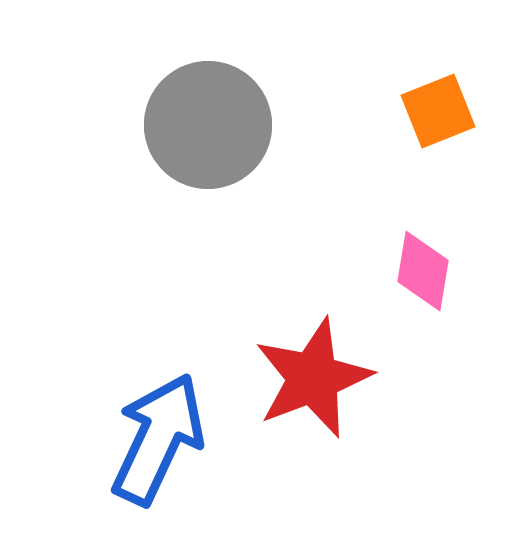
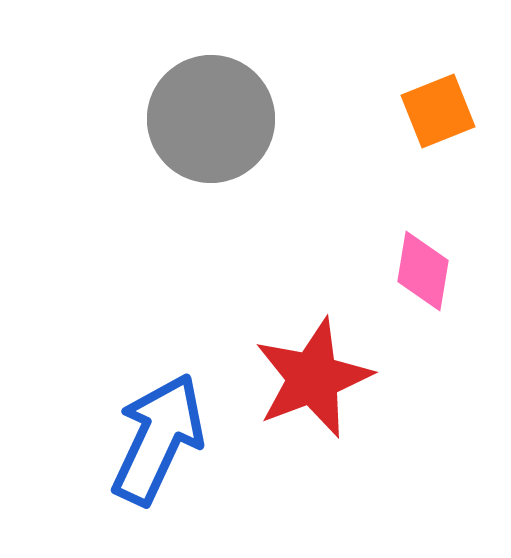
gray circle: moved 3 px right, 6 px up
